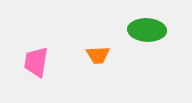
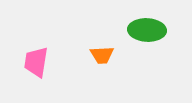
orange trapezoid: moved 4 px right
